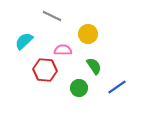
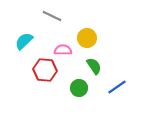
yellow circle: moved 1 px left, 4 px down
